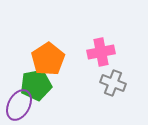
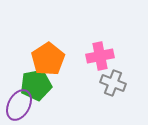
pink cross: moved 1 px left, 4 px down
